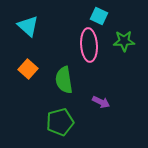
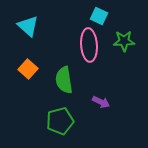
green pentagon: moved 1 px up
